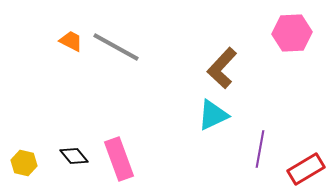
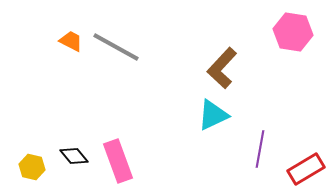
pink hexagon: moved 1 px right, 1 px up; rotated 12 degrees clockwise
pink rectangle: moved 1 px left, 2 px down
yellow hexagon: moved 8 px right, 4 px down
